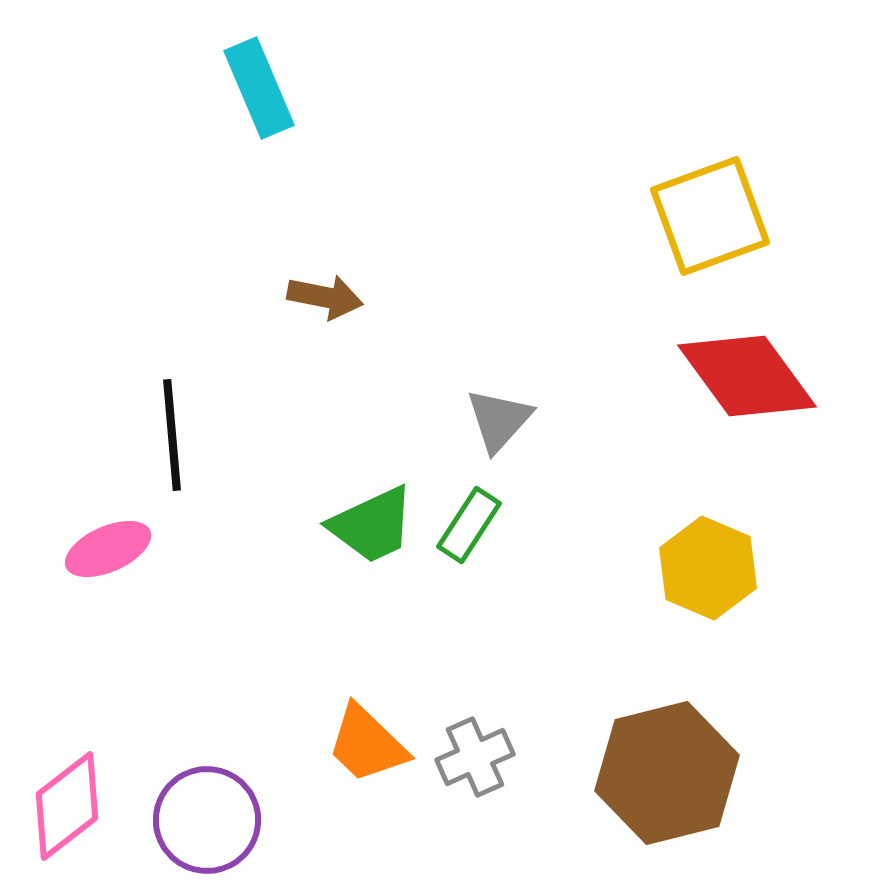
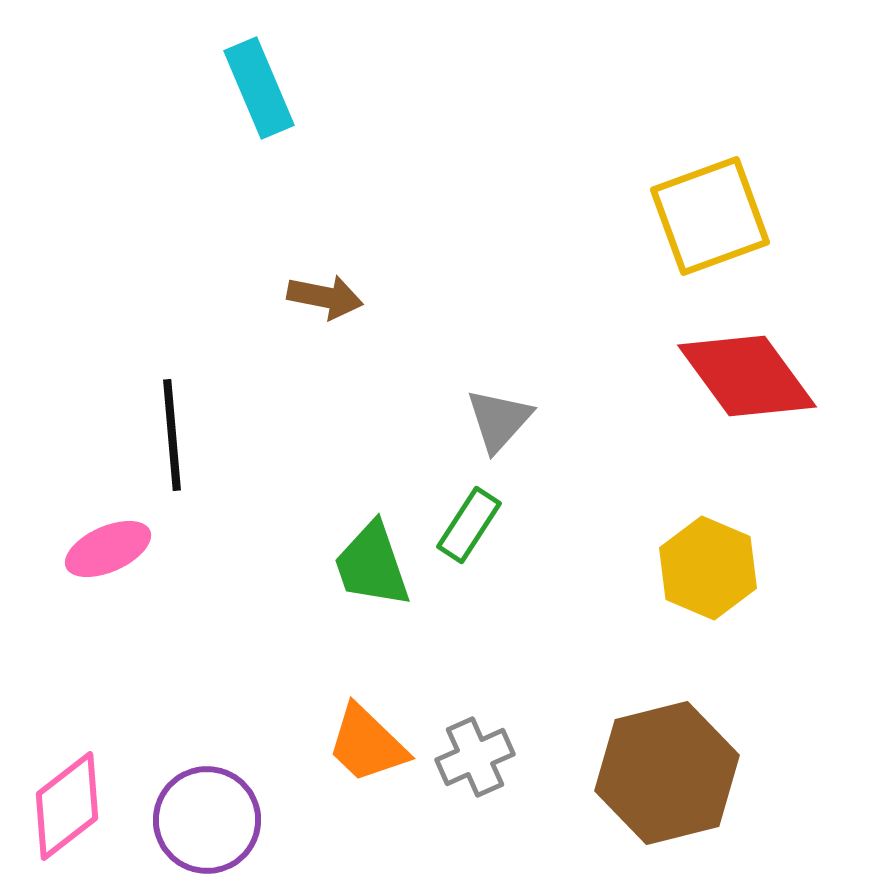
green trapezoid: moved 40 px down; rotated 96 degrees clockwise
